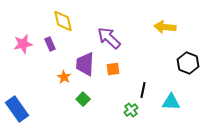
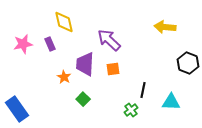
yellow diamond: moved 1 px right, 1 px down
purple arrow: moved 2 px down
